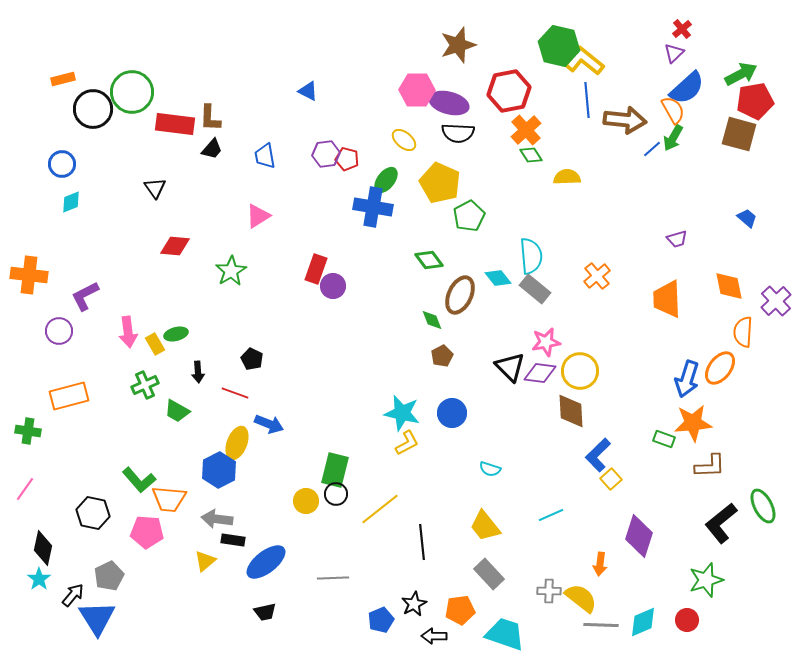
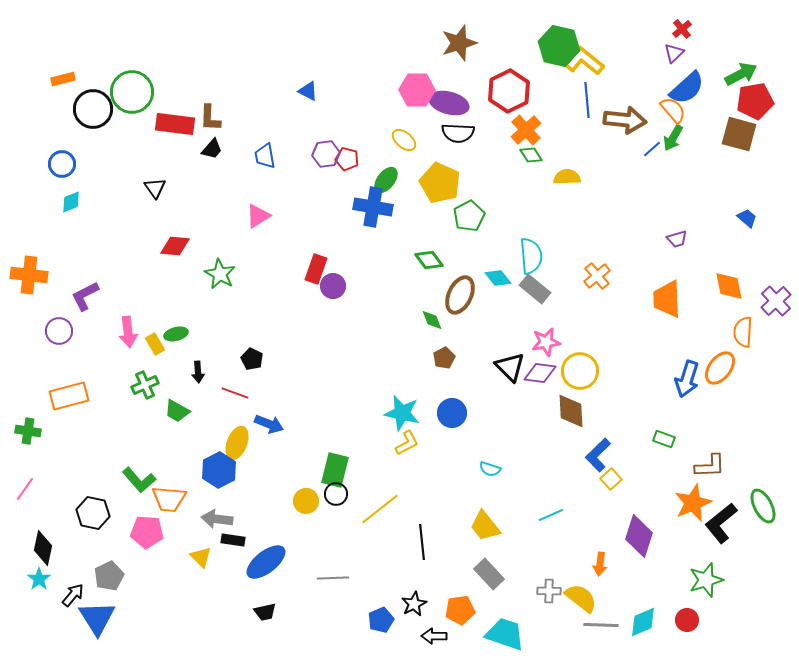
brown star at (458, 45): moved 1 px right, 2 px up
red hexagon at (509, 91): rotated 15 degrees counterclockwise
orange semicircle at (673, 110): rotated 12 degrees counterclockwise
green star at (231, 271): moved 11 px left, 3 px down; rotated 12 degrees counterclockwise
brown pentagon at (442, 356): moved 2 px right, 2 px down
orange star at (693, 423): moved 80 px down; rotated 18 degrees counterclockwise
yellow triangle at (205, 561): moved 4 px left, 4 px up; rotated 35 degrees counterclockwise
